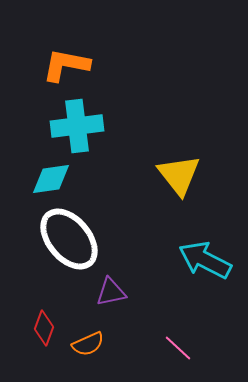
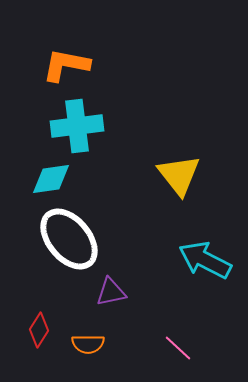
red diamond: moved 5 px left, 2 px down; rotated 12 degrees clockwise
orange semicircle: rotated 24 degrees clockwise
